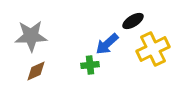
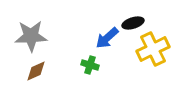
black ellipse: moved 2 px down; rotated 15 degrees clockwise
blue arrow: moved 6 px up
green cross: rotated 24 degrees clockwise
